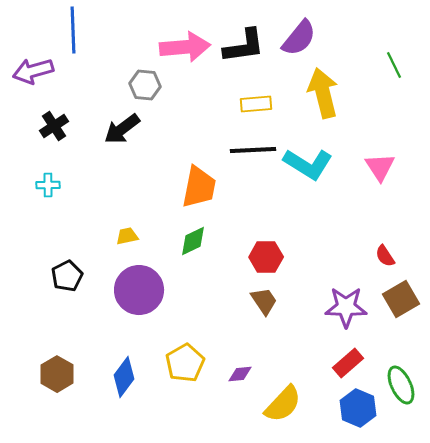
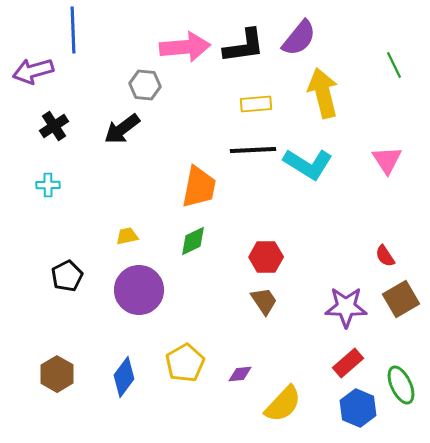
pink triangle: moved 7 px right, 7 px up
